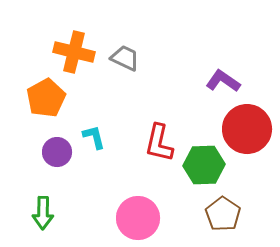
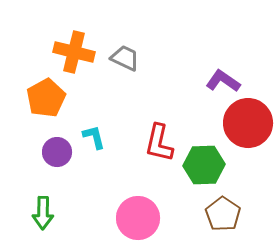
red circle: moved 1 px right, 6 px up
